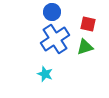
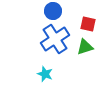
blue circle: moved 1 px right, 1 px up
